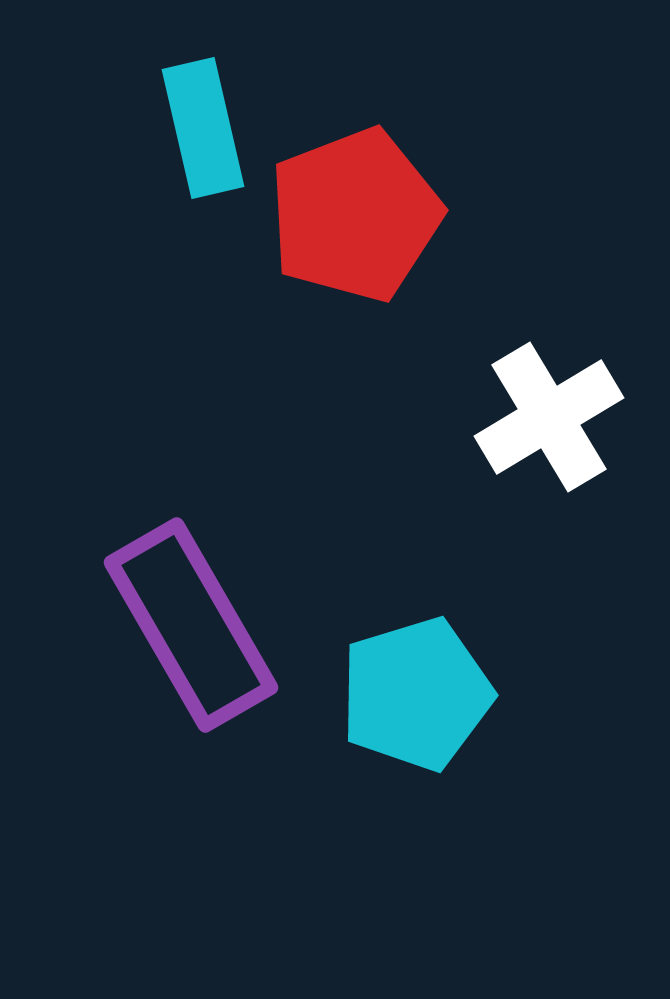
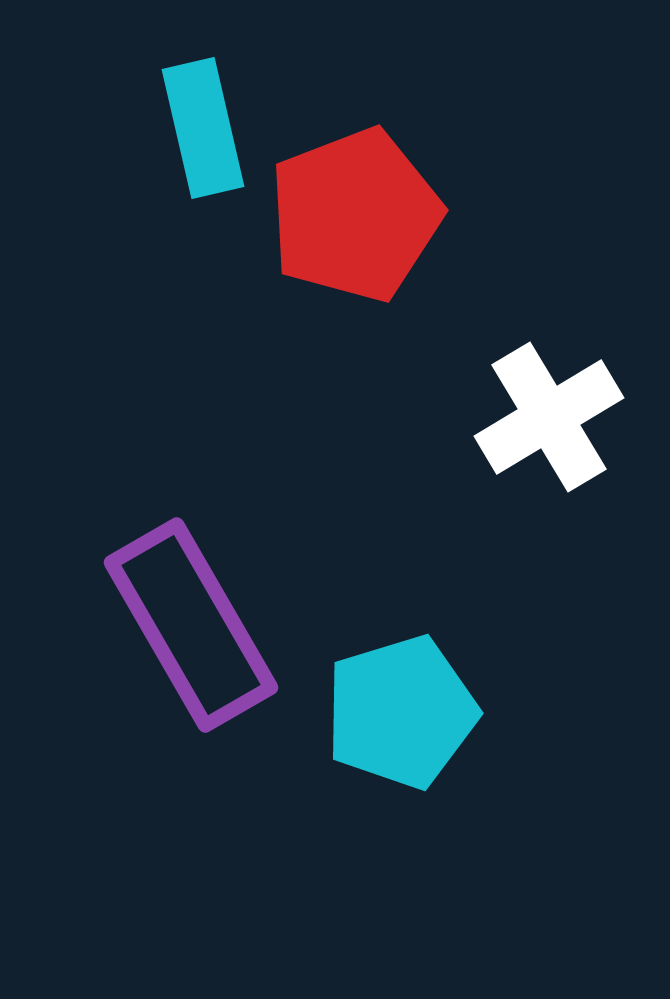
cyan pentagon: moved 15 px left, 18 px down
